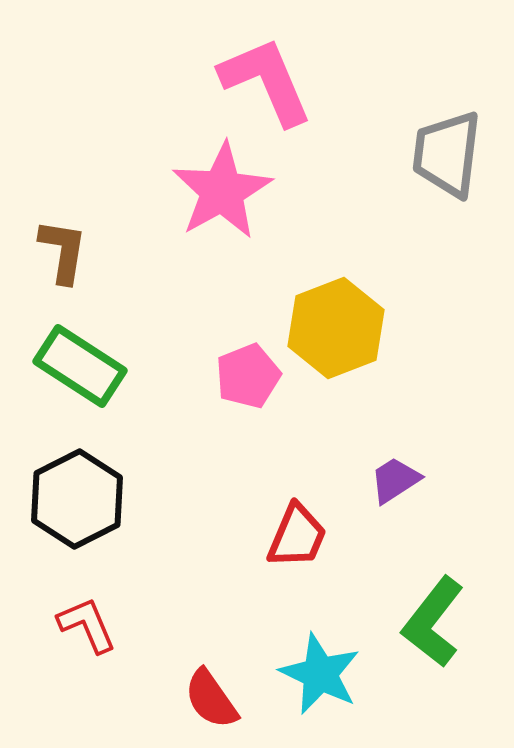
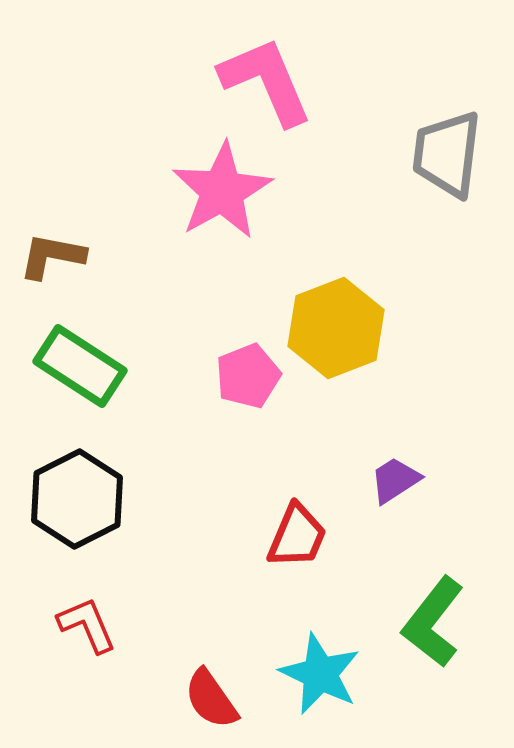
brown L-shape: moved 11 px left, 5 px down; rotated 88 degrees counterclockwise
